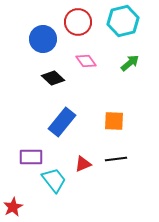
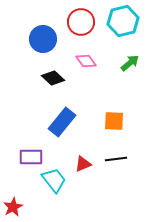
red circle: moved 3 px right
